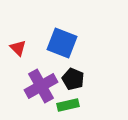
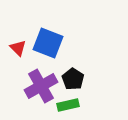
blue square: moved 14 px left
black pentagon: rotated 10 degrees clockwise
